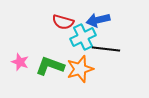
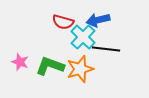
cyan cross: rotated 20 degrees counterclockwise
